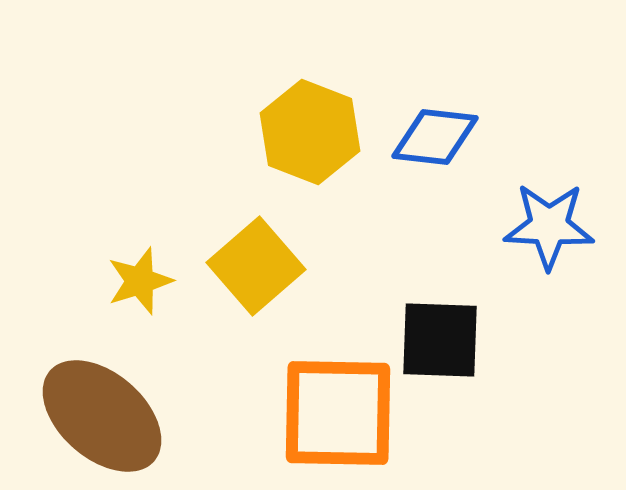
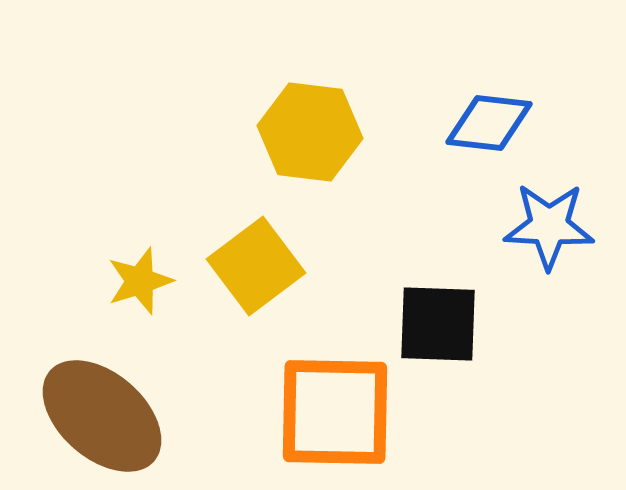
yellow hexagon: rotated 14 degrees counterclockwise
blue diamond: moved 54 px right, 14 px up
yellow square: rotated 4 degrees clockwise
black square: moved 2 px left, 16 px up
orange square: moved 3 px left, 1 px up
